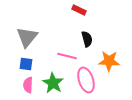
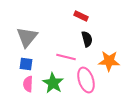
red rectangle: moved 2 px right, 6 px down
pink line: moved 1 px left, 1 px down
pink semicircle: moved 1 px up
